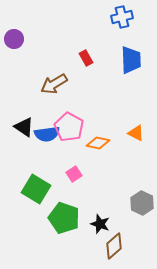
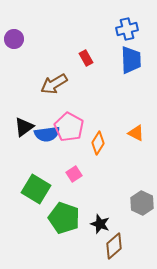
blue cross: moved 5 px right, 12 px down
black triangle: rotated 50 degrees clockwise
orange diamond: rotated 70 degrees counterclockwise
